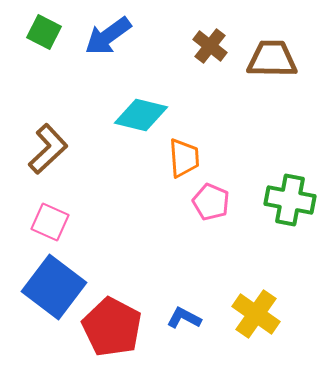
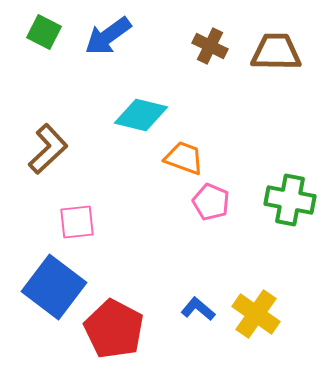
brown cross: rotated 12 degrees counterclockwise
brown trapezoid: moved 4 px right, 7 px up
orange trapezoid: rotated 66 degrees counterclockwise
pink square: moved 27 px right; rotated 30 degrees counterclockwise
blue L-shape: moved 14 px right, 9 px up; rotated 12 degrees clockwise
red pentagon: moved 2 px right, 2 px down
